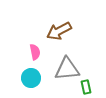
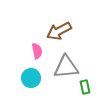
pink semicircle: moved 2 px right, 1 px up
gray triangle: moved 1 px left, 2 px up
green rectangle: moved 1 px left
